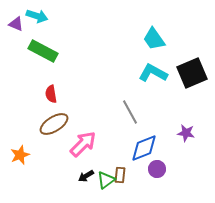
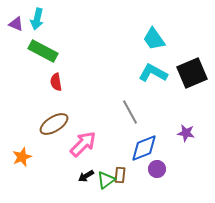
cyan arrow: moved 3 px down; rotated 85 degrees clockwise
red semicircle: moved 5 px right, 12 px up
orange star: moved 2 px right, 2 px down
